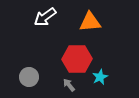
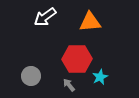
gray circle: moved 2 px right, 1 px up
